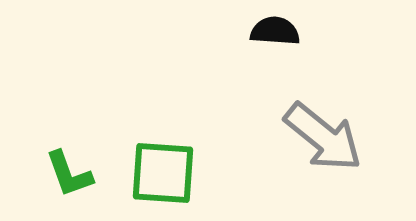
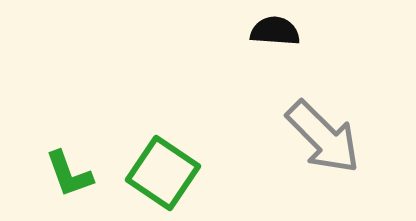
gray arrow: rotated 6 degrees clockwise
green square: rotated 30 degrees clockwise
